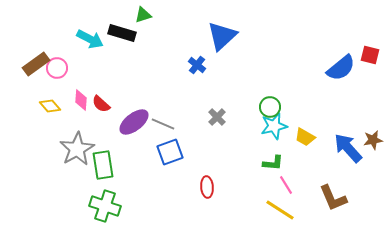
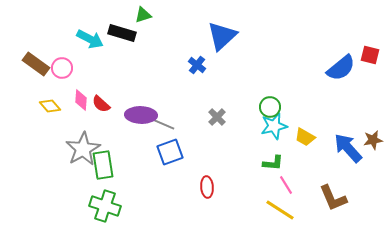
brown rectangle: rotated 72 degrees clockwise
pink circle: moved 5 px right
purple ellipse: moved 7 px right, 7 px up; rotated 40 degrees clockwise
gray star: moved 6 px right
